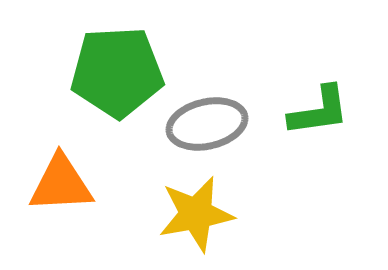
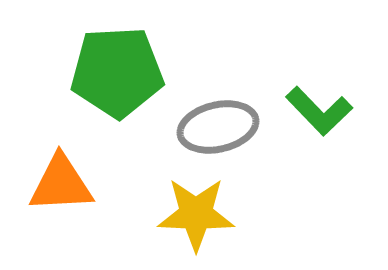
green L-shape: rotated 54 degrees clockwise
gray ellipse: moved 11 px right, 3 px down
yellow star: rotated 12 degrees clockwise
